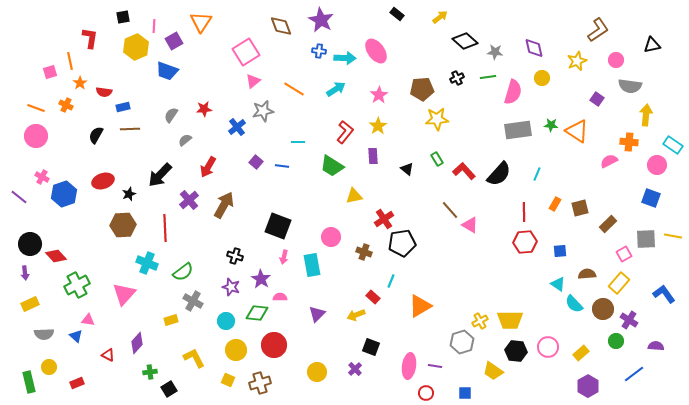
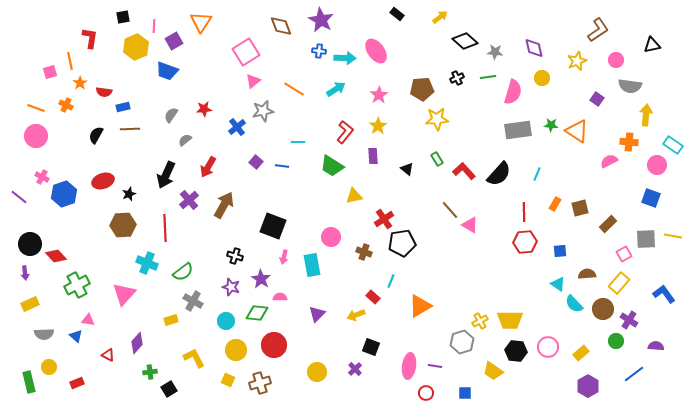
black arrow at (160, 175): moved 6 px right; rotated 20 degrees counterclockwise
black square at (278, 226): moved 5 px left
